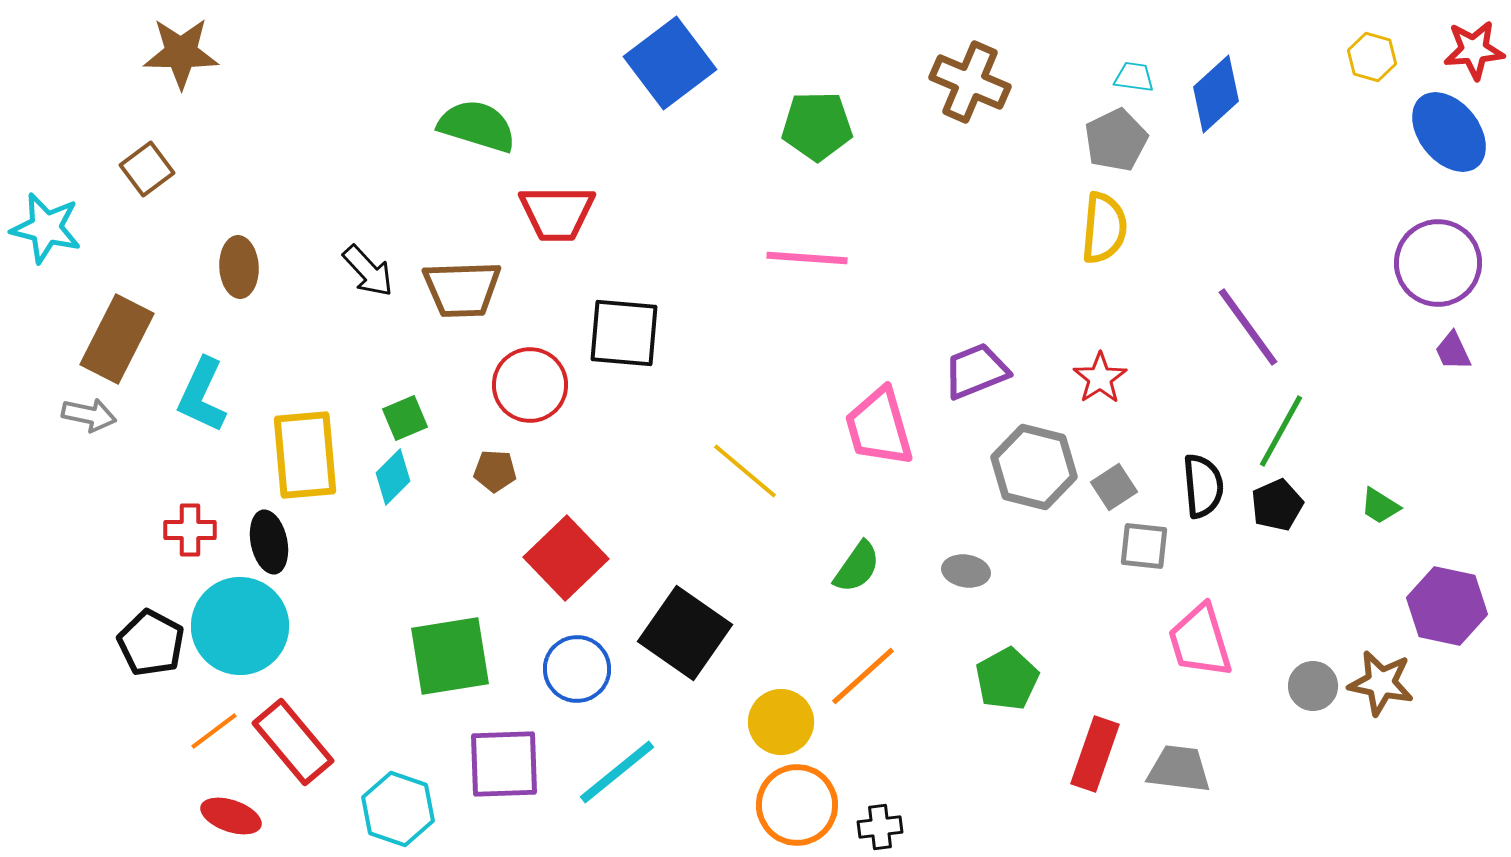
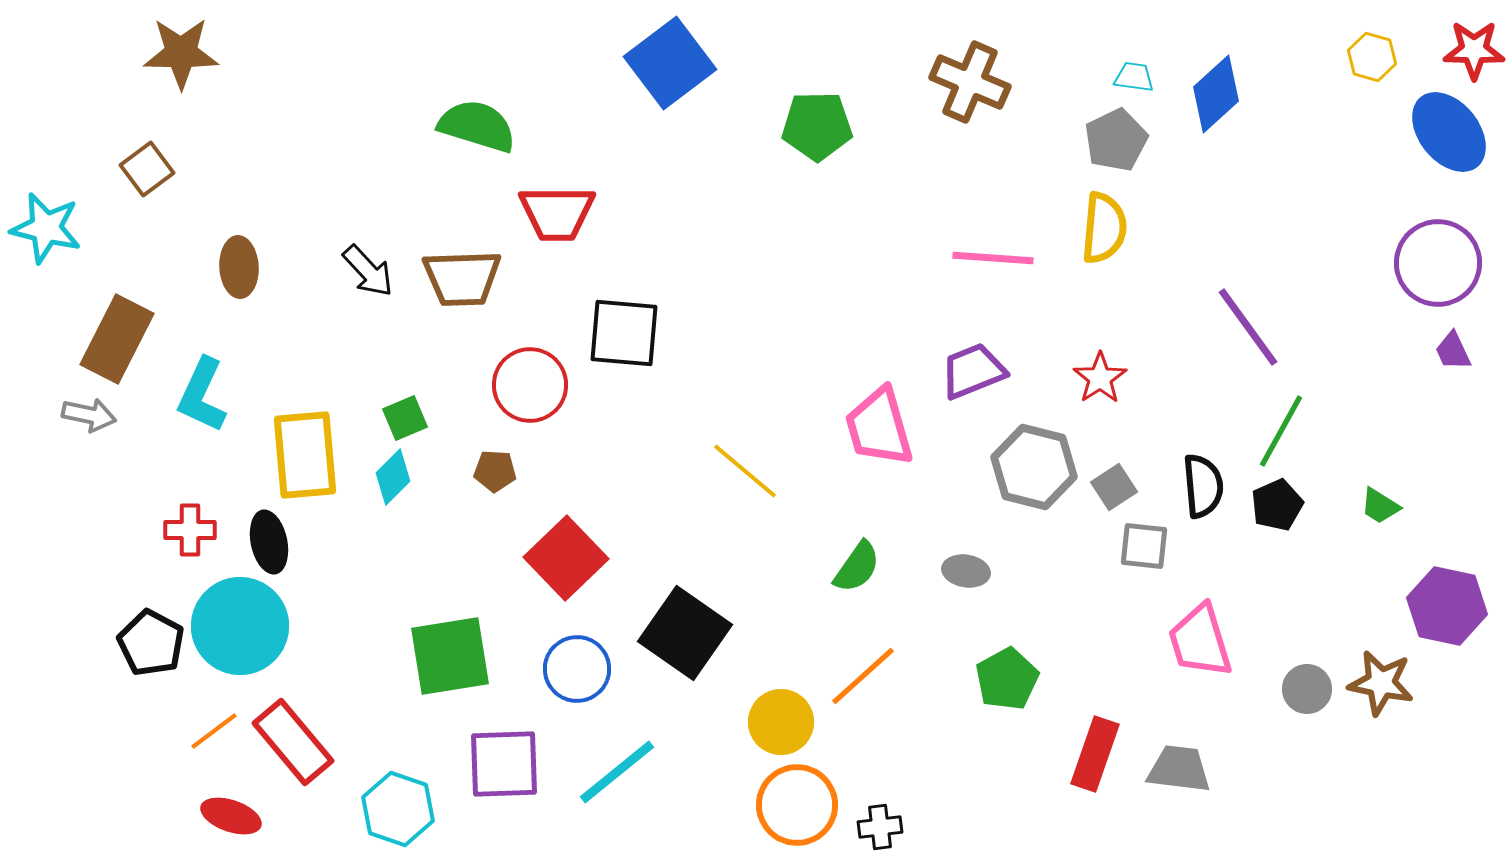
red star at (1474, 50): rotated 6 degrees clockwise
pink line at (807, 258): moved 186 px right
brown trapezoid at (462, 289): moved 11 px up
purple trapezoid at (976, 371): moved 3 px left
gray circle at (1313, 686): moved 6 px left, 3 px down
